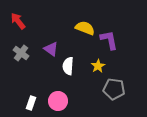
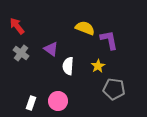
red arrow: moved 1 px left, 5 px down
